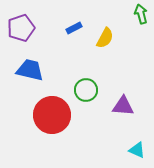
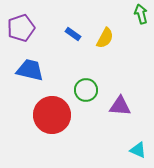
blue rectangle: moved 1 px left, 6 px down; rotated 63 degrees clockwise
purple triangle: moved 3 px left
cyan triangle: moved 1 px right
